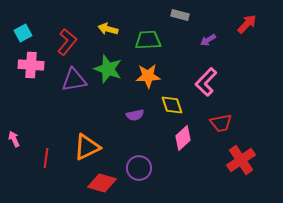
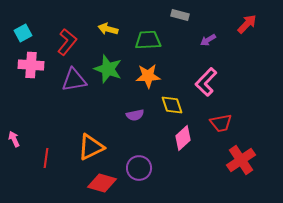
orange triangle: moved 4 px right
